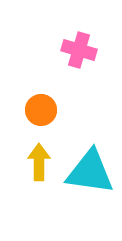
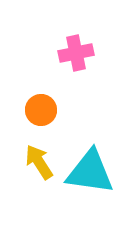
pink cross: moved 3 px left, 3 px down; rotated 28 degrees counterclockwise
yellow arrow: rotated 33 degrees counterclockwise
